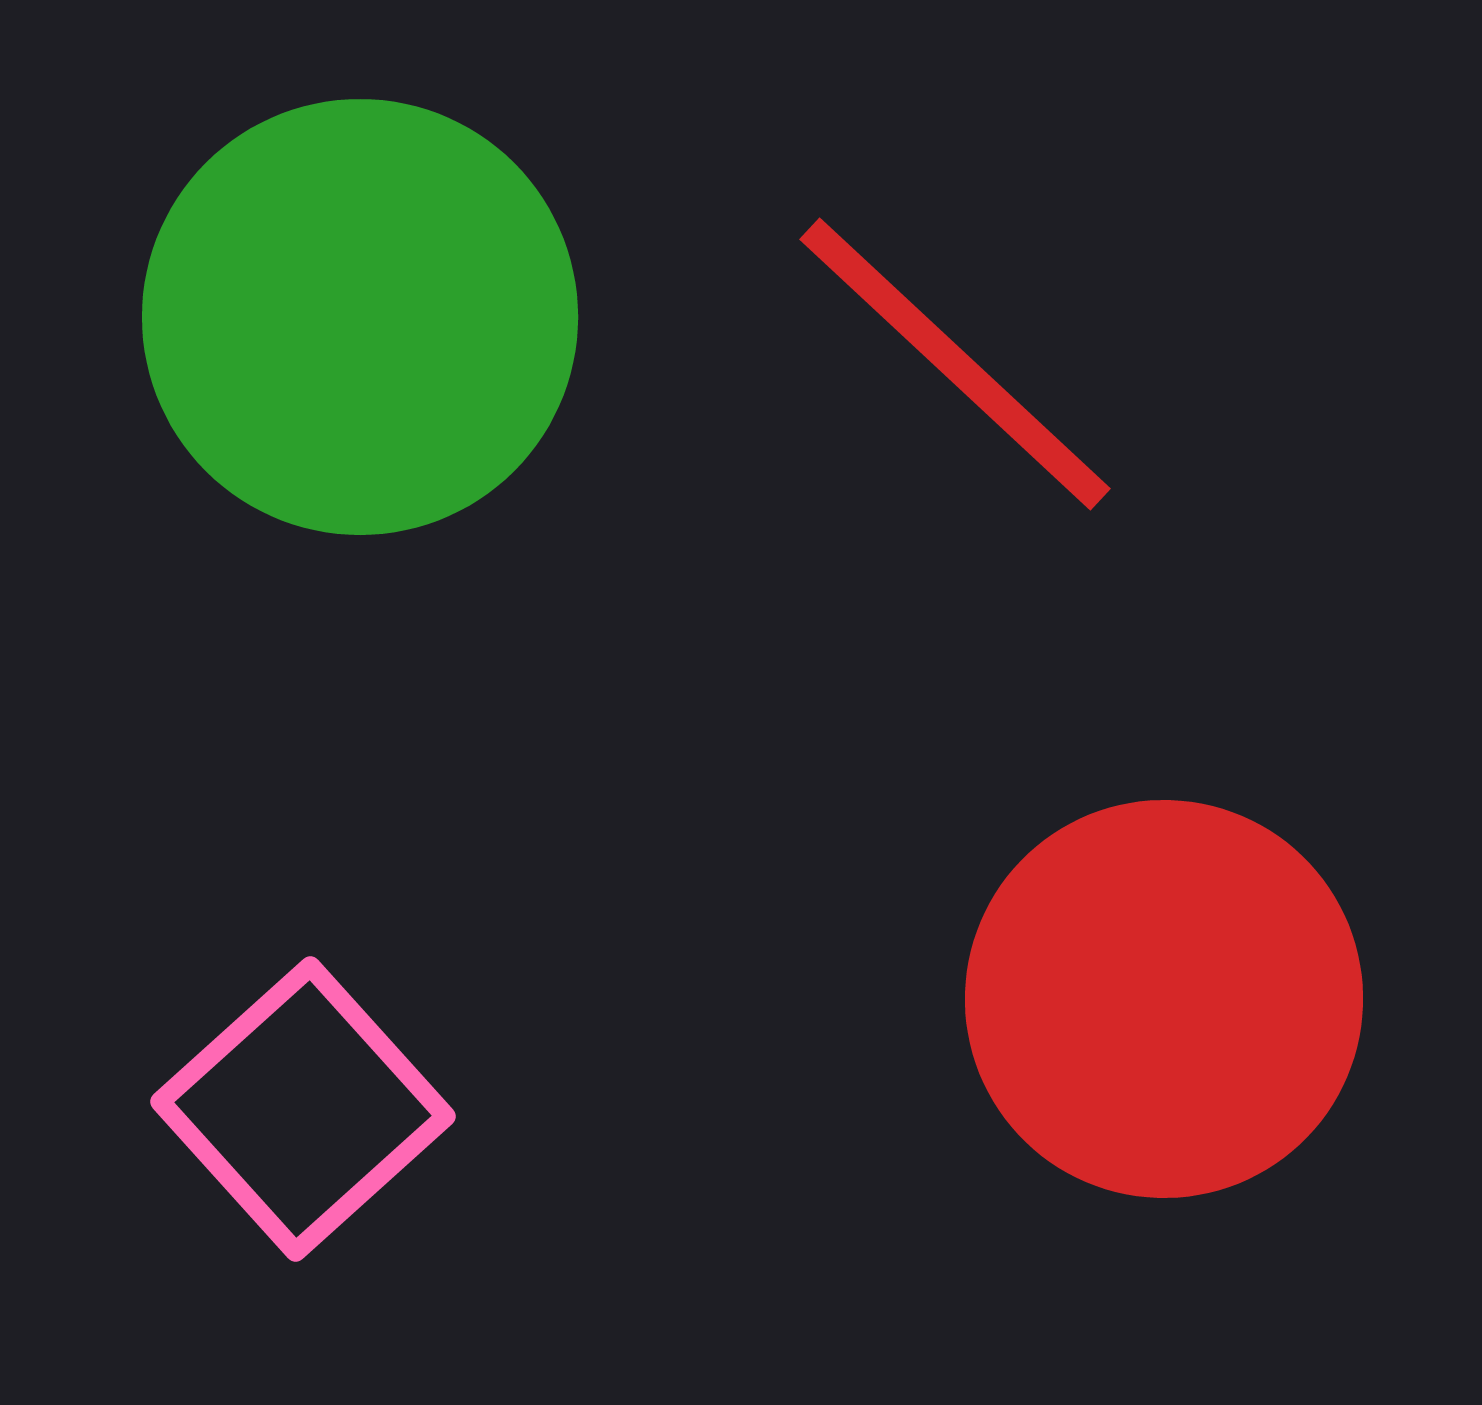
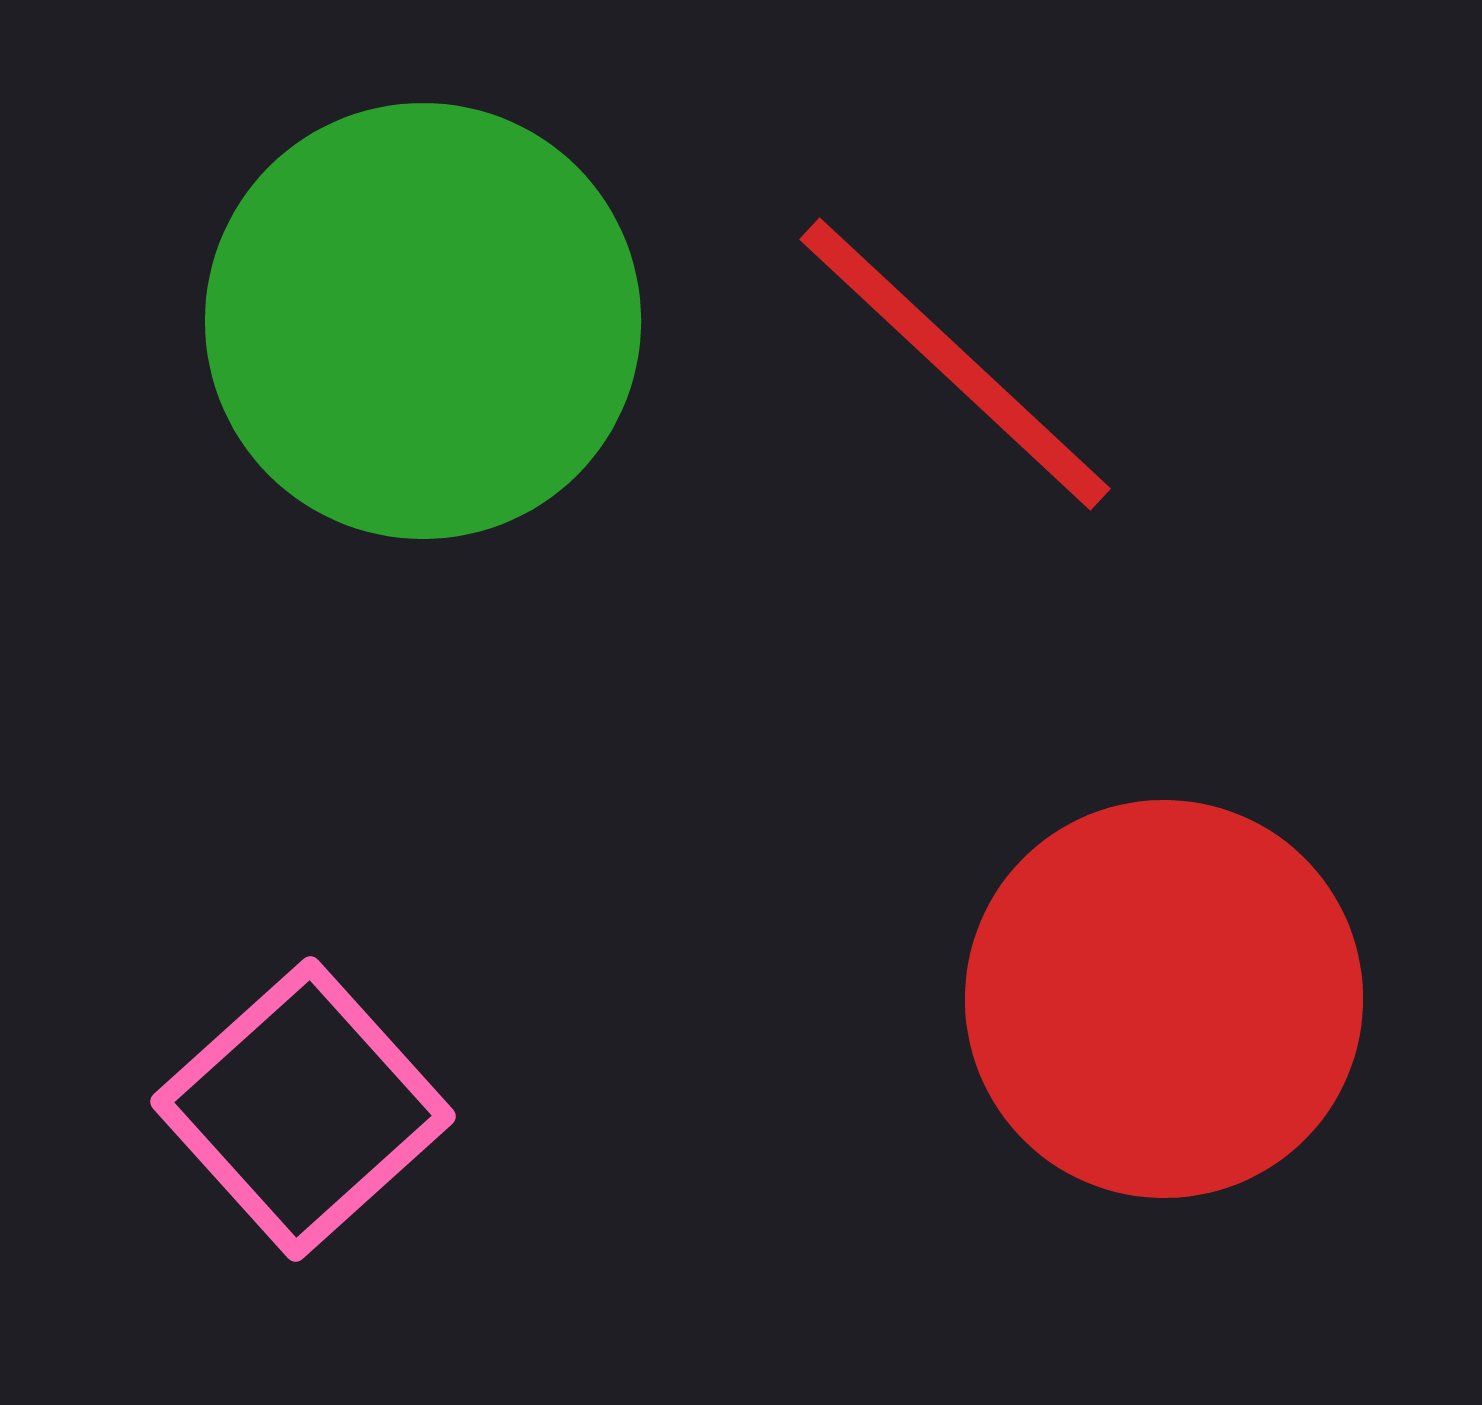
green circle: moved 63 px right, 4 px down
